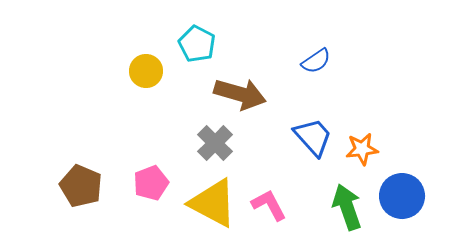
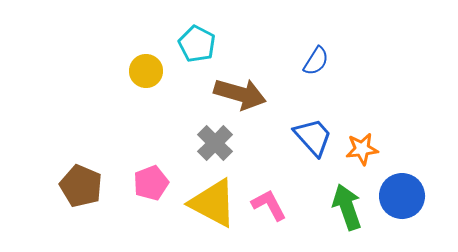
blue semicircle: rotated 24 degrees counterclockwise
